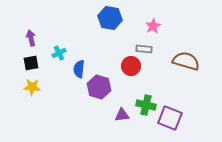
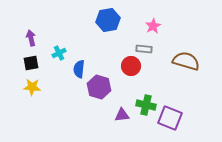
blue hexagon: moved 2 px left, 2 px down; rotated 20 degrees counterclockwise
